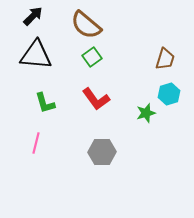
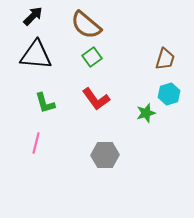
gray hexagon: moved 3 px right, 3 px down
